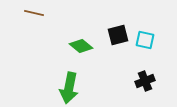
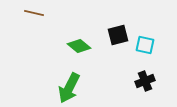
cyan square: moved 5 px down
green diamond: moved 2 px left
green arrow: rotated 16 degrees clockwise
